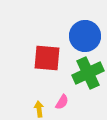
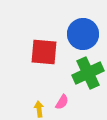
blue circle: moved 2 px left, 2 px up
red square: moved 3 px left, 6 px up
